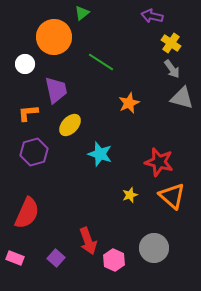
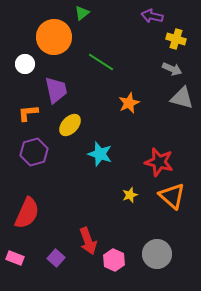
yellow cross: moved 5 px right, 4 px up; rotated 18 degrees counterclockwise
gray arrow: rotated 30 degrees counterclockwise
gray circle: moved 3 px right, 6 px down
